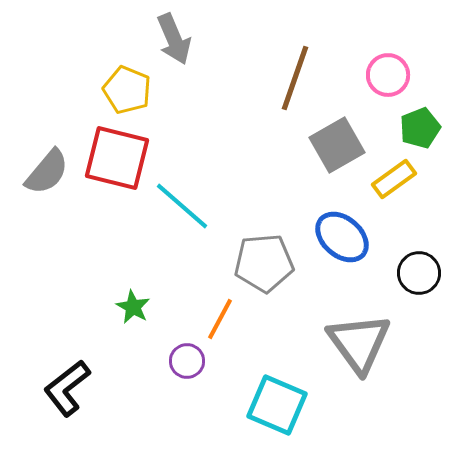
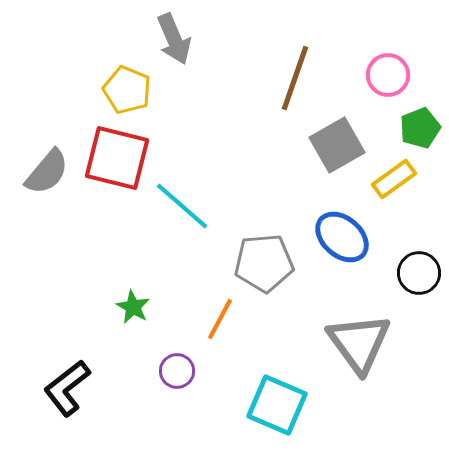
purple circle: moved 10 px left, 10 px down
